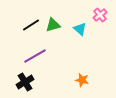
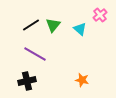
green triangle: rotated 35 degrees counterclockwise
purple line: moved 2 px up; rotated 60 degrees clockwise
black cross: moved 2 px right, 1 px up; rotated 18 degrees clockwise
